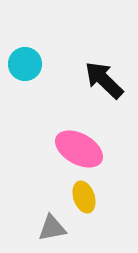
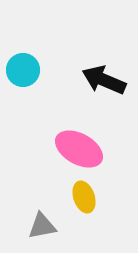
cyan circle: moved 2 px left, 6 px down
black arrow: rotated 21 degrees counterclockwise
gray triangle: moved 10 px left, 2 px up
